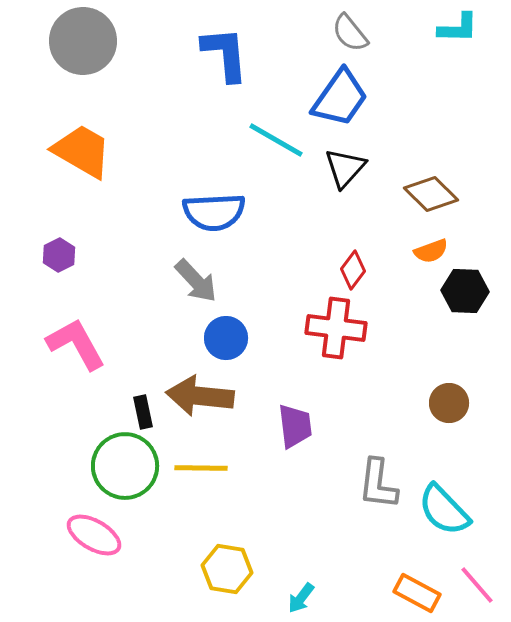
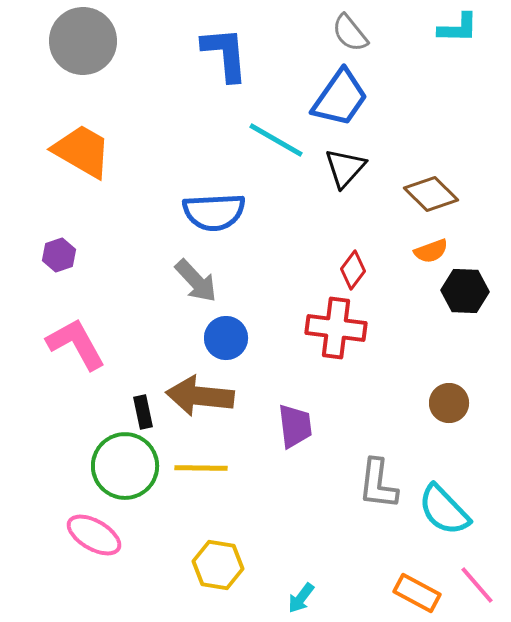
purple hexagon: rotated 8 degrees clockwise
yellow hexagon: moved 9 px left, 4 px up
